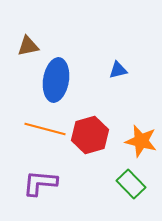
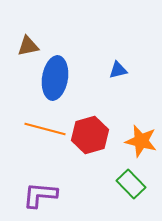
blue ellipse: moved 1 px left, 2 px up
purple L-shape: moved 12 px down
